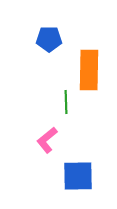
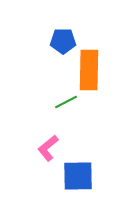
blue pentagon: moved 14 px right, 2 px down
green line: rotated 65 degrees clockwise
pink L-shape: moved 1 px right, 8 px down
